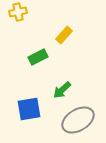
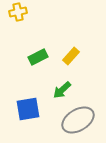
yellow rectangle: moved 7 px right, 21 px down
blue square: moved 1 px left
